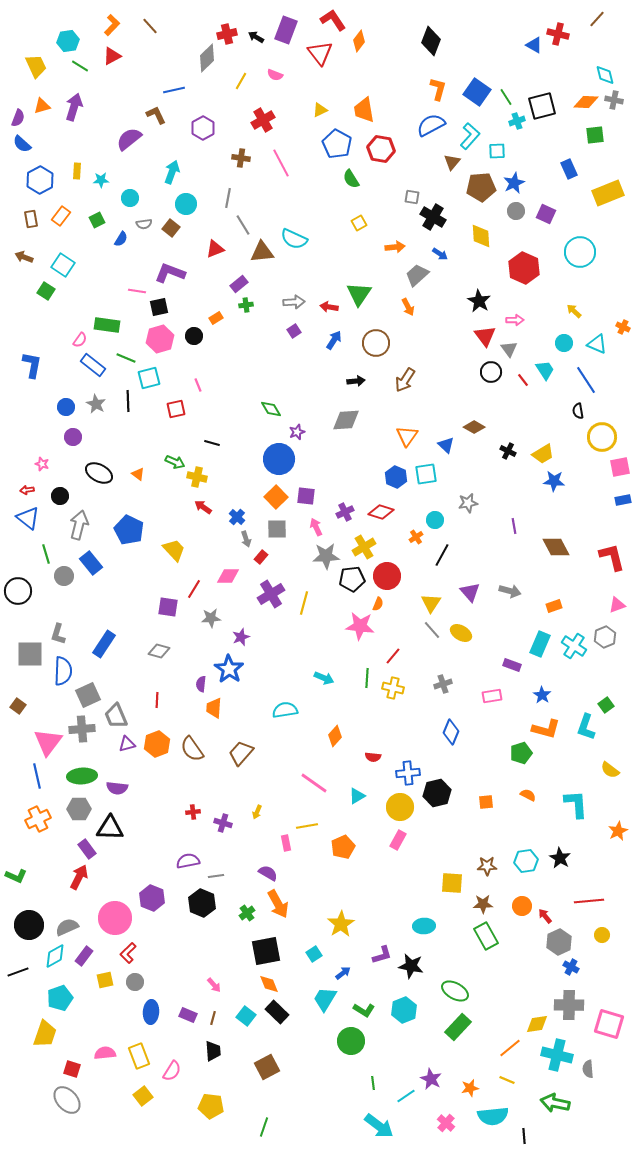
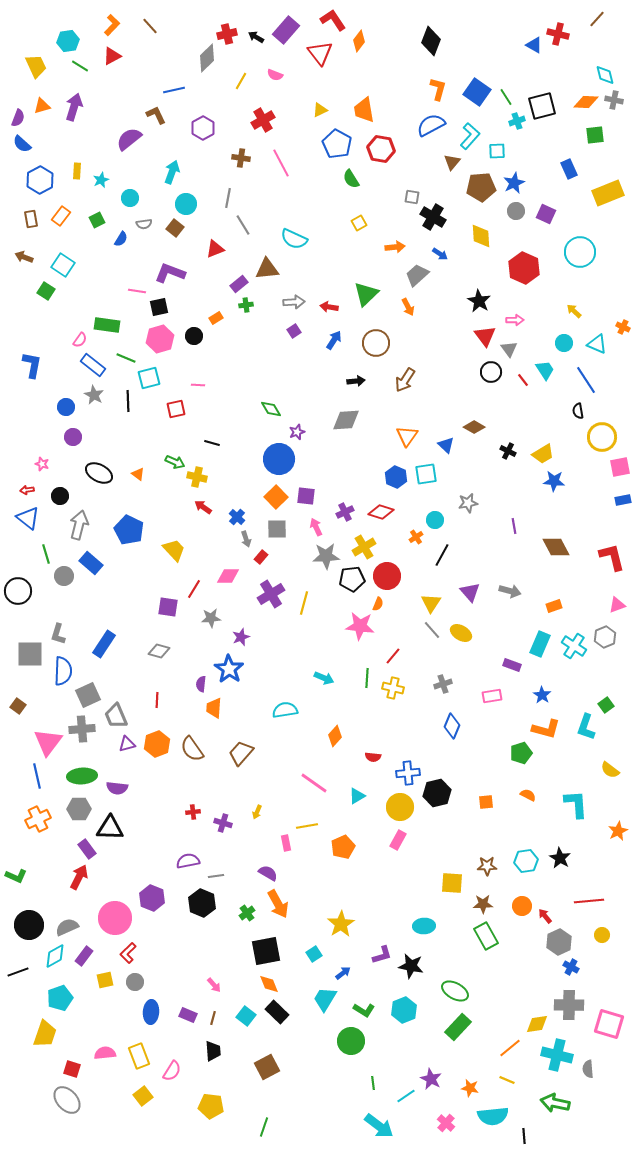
purple rectangle at (286, 30): rotated 20 degrees clockwise
cyan star at (101, 180): rotated 21 degrees counterclockwise
brown square at (171, 228): moved 4 px right
brown triangle at (262, 252): moved 5 px right, 17 px down
green triangle at (359, 294): moved 7 px right; rotated 12 degrees clockwise
pink line at (198, 385): rotated 64 degrees counterclockwise
gray star at (96, 404): moved 2 px left, 9 px up
blue rectangle at (91, 563): rotated 10 degrees counterclockwise
blue diamond at (451, 732): moved 1 px right, 6 px up
orange star at (470, 1088): rotated 24 degrees clockwise
